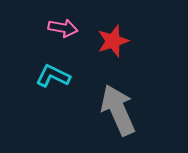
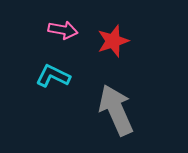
pink arrow: moved 2 px down
gray arrow: moved 2 px left
